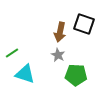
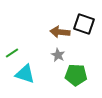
brown arrow: rotated 84 degrees clockwise
